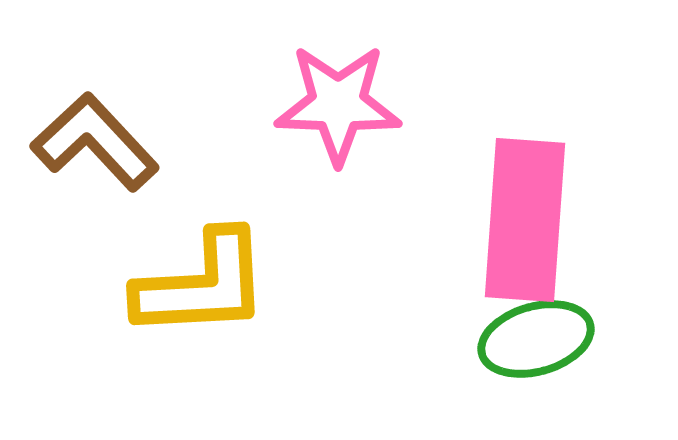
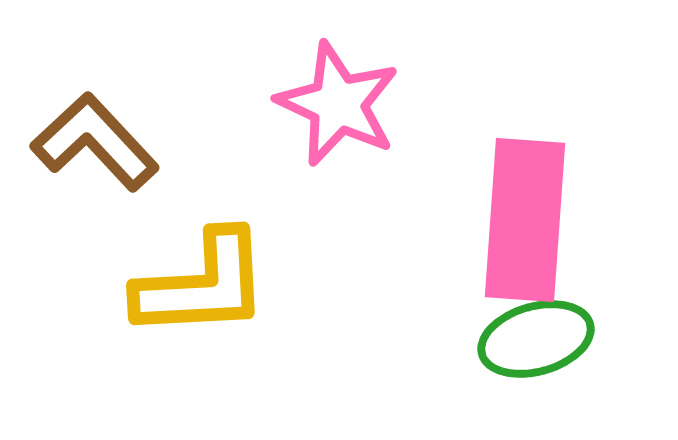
pink star: rotated 23 degrees clockwise
